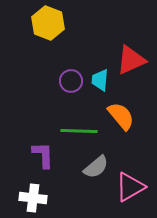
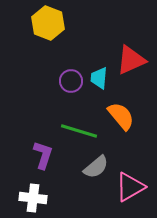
cyan trapezoid: moved 1 px left, 2 px up
green line: rotated 15 degrees clockwise
purple L-shape: rotated 20 degrees clockwise
